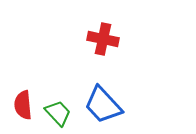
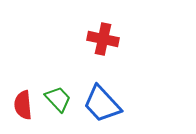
blue trapezoid: moved 1 px left, 1 px up
green trapezoid: moved 14 px up
